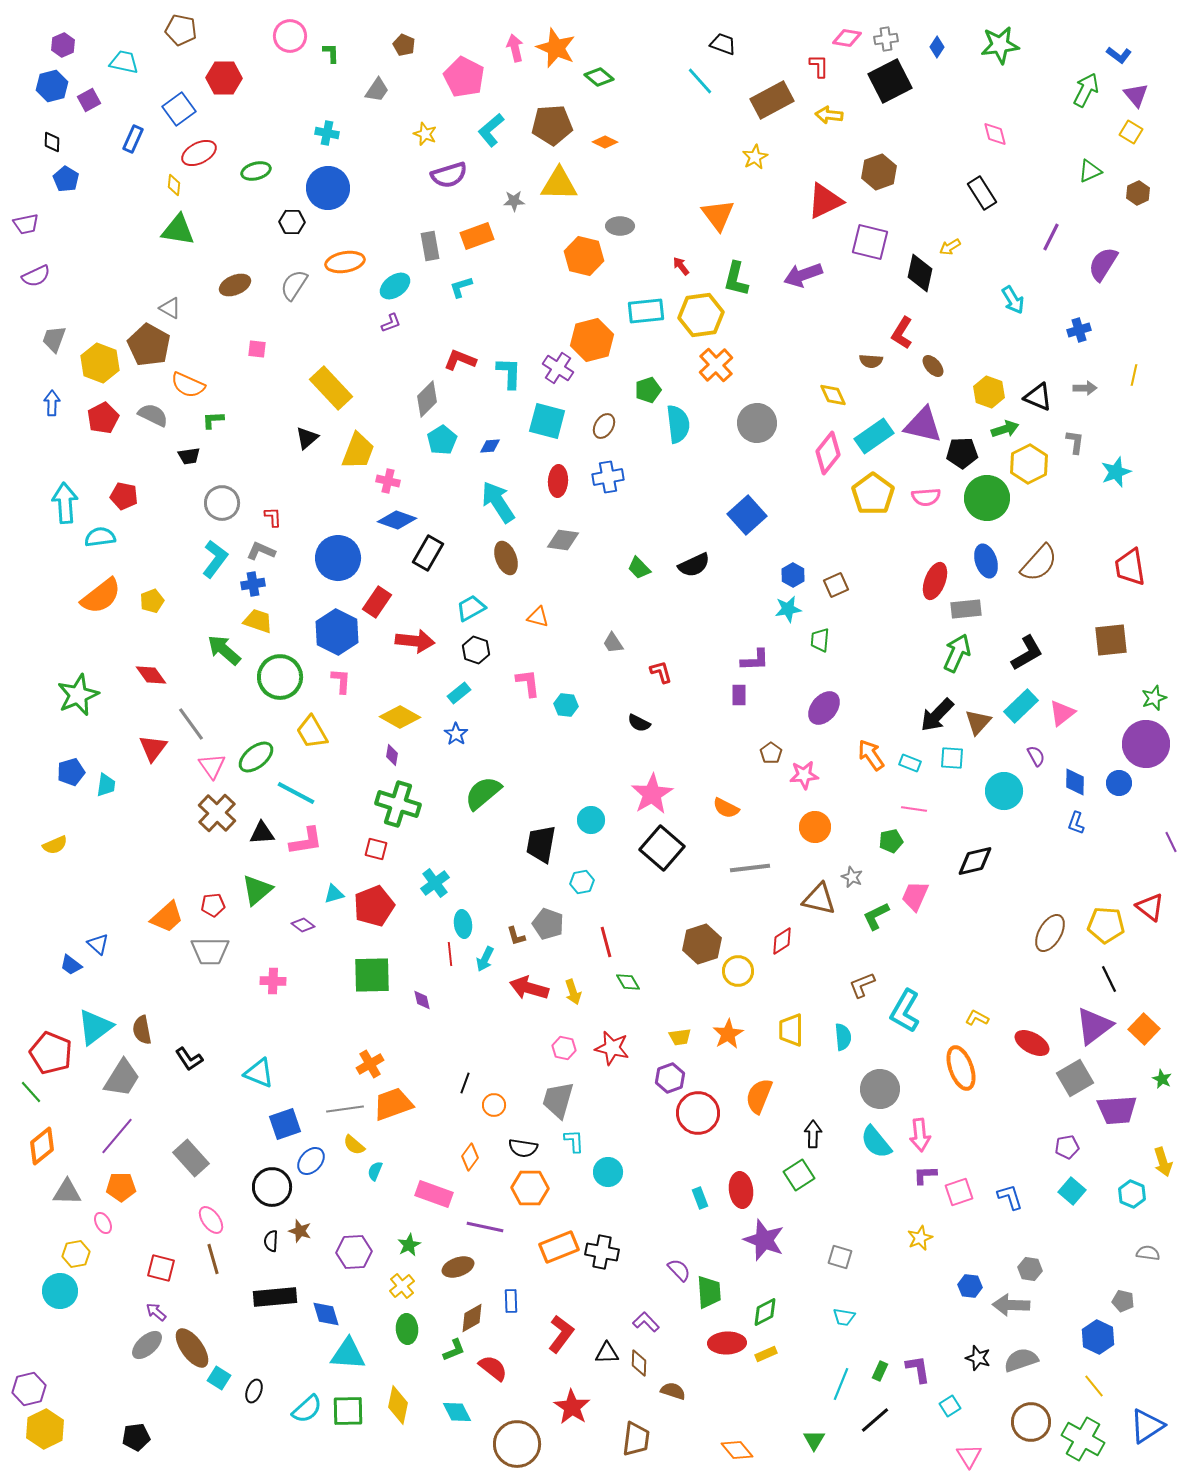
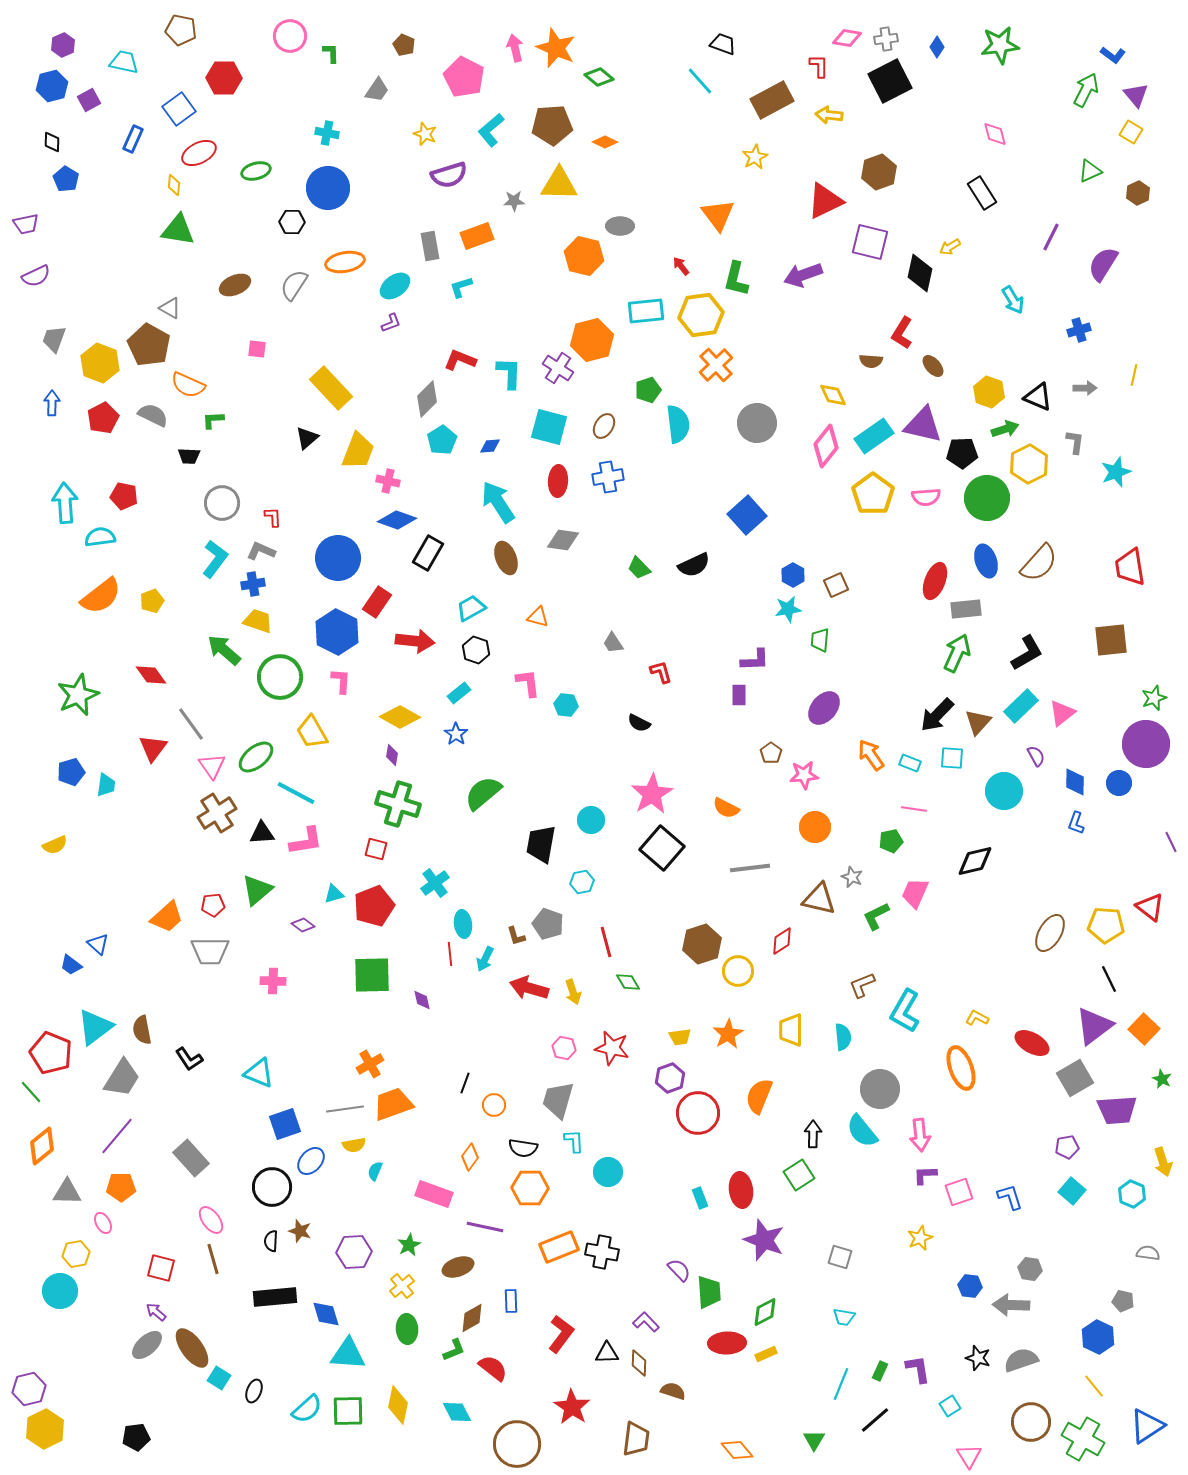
blue L-shape at (1119, 55): moved 6 px left
cyan square at (547, 421): moved 2 px right, 6 px down
pink diamond at (828, 453): moved 2 px left, 7 px up
black trapezoid at (189, 456): rotated 10 degrees clockwise
brown cross at (217, 813): rotated 15 degrees clockwise
pink trapezoid at (915, 896): moved 3 px up
cyan semicircle at (876, 1142): moved 14 px left, 11 px up
yellow semicircle at (354, 1145): rotated 50 degrees counterclockwise
